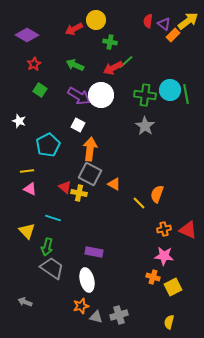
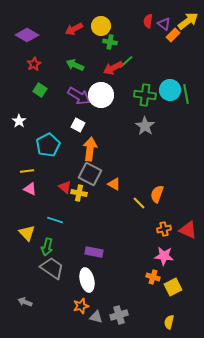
yellow circle at (96, 20): moved 5 px right, 6 px down
white star at (19, 121): rotated 16 degrees clockwise
cyan line at (53, 218): moved 2 px right, 2 px down
yellow triangle at (27, 231): moved 2 px down
